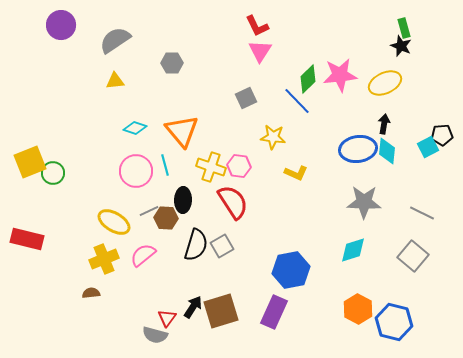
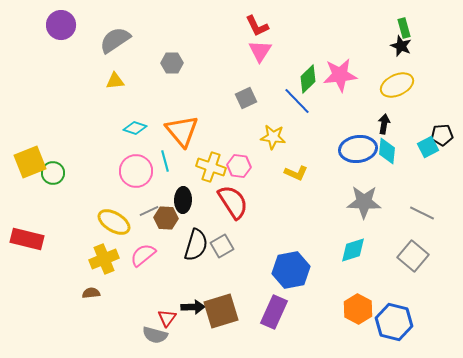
yellow ellipse at (385, 83): moved 12 px right, 2 px down
cyan line at (165, 165): moved 4 px up
black arrow at (193, 307): rotated 55 degrees clockwise
